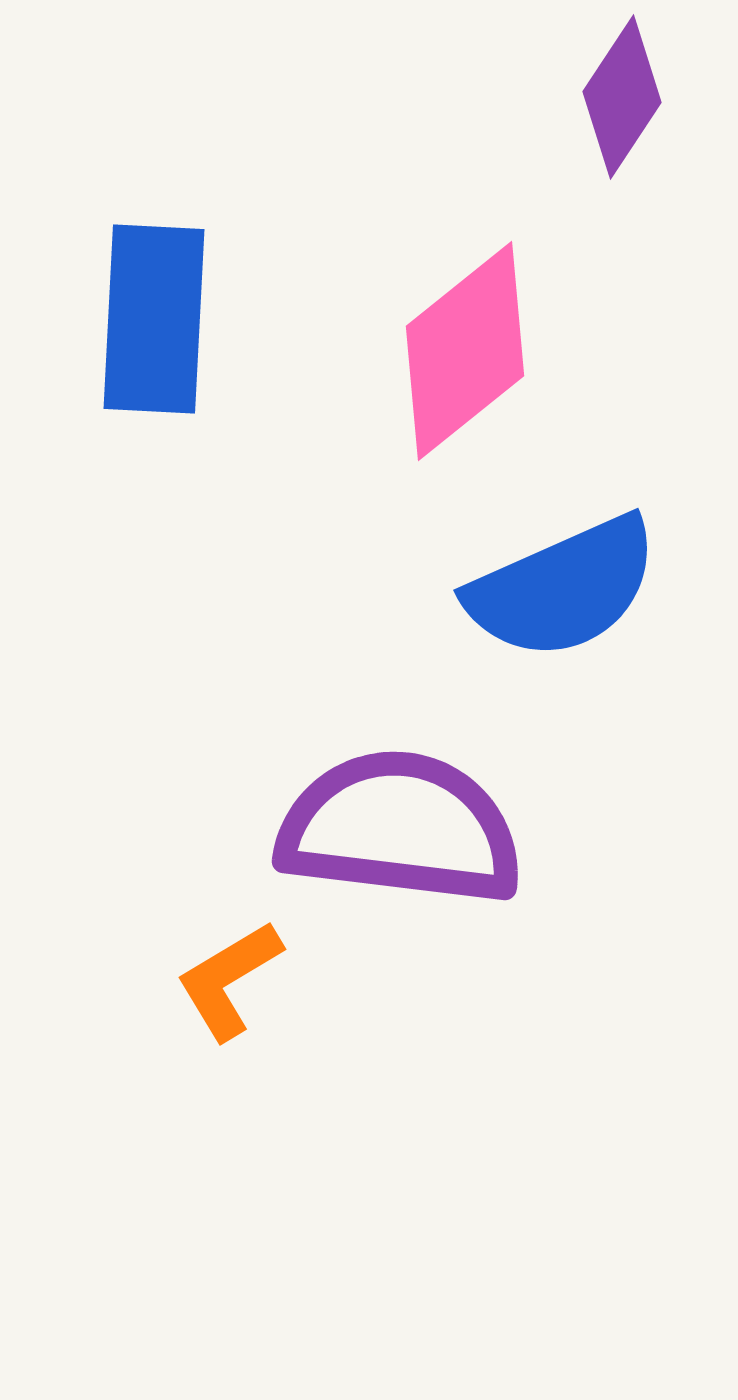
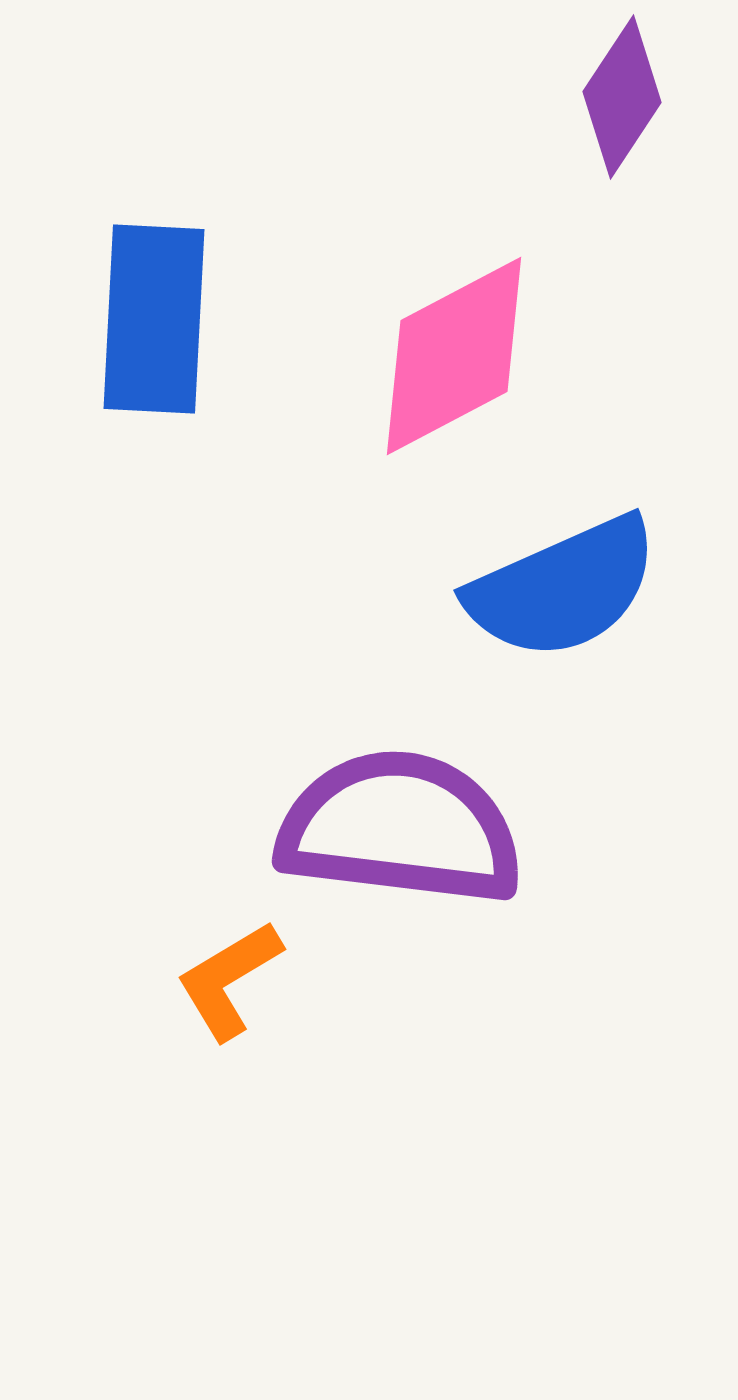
pink diamond: moved 11 px left, 5 px down; rotated 11 degrees clockwise
